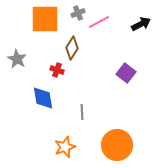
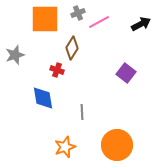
gray star: moved 2 px left, 4 px up; rotated 24 degrees clockwise
